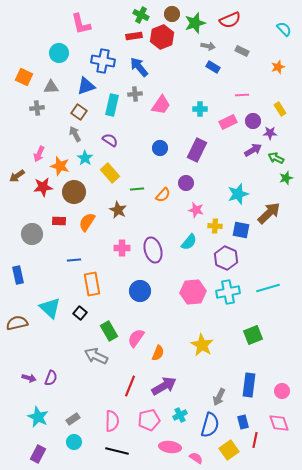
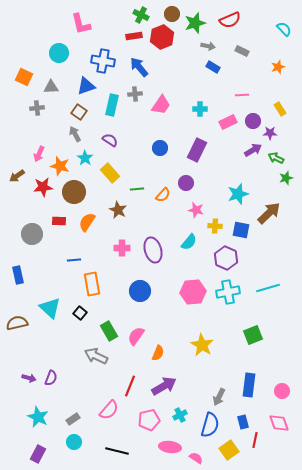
pink semicircle at (136, 338): moved 2 px up
pink semicircle at (112, 421): moved 3 px left, 11 px up; rotated 40 degrees clockwise
